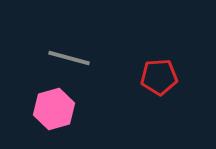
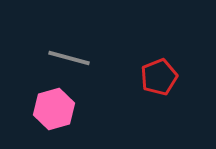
red pentagon: rotated 18 degrees counterclockwise
